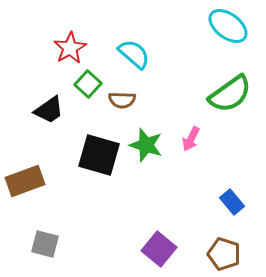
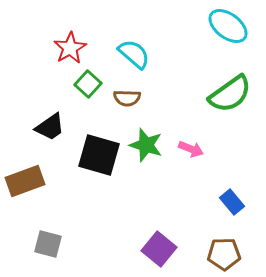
brown semicircle: moved 5 px right, 2 px up
black trapezoid: moved 1 px right, 17 px down
pink arrow: moved 10 px down; rotated 95 degrees counterclockwise
gray square: moved 3 px right
brown pentagon: rotated 20 degrees counterclockwise
